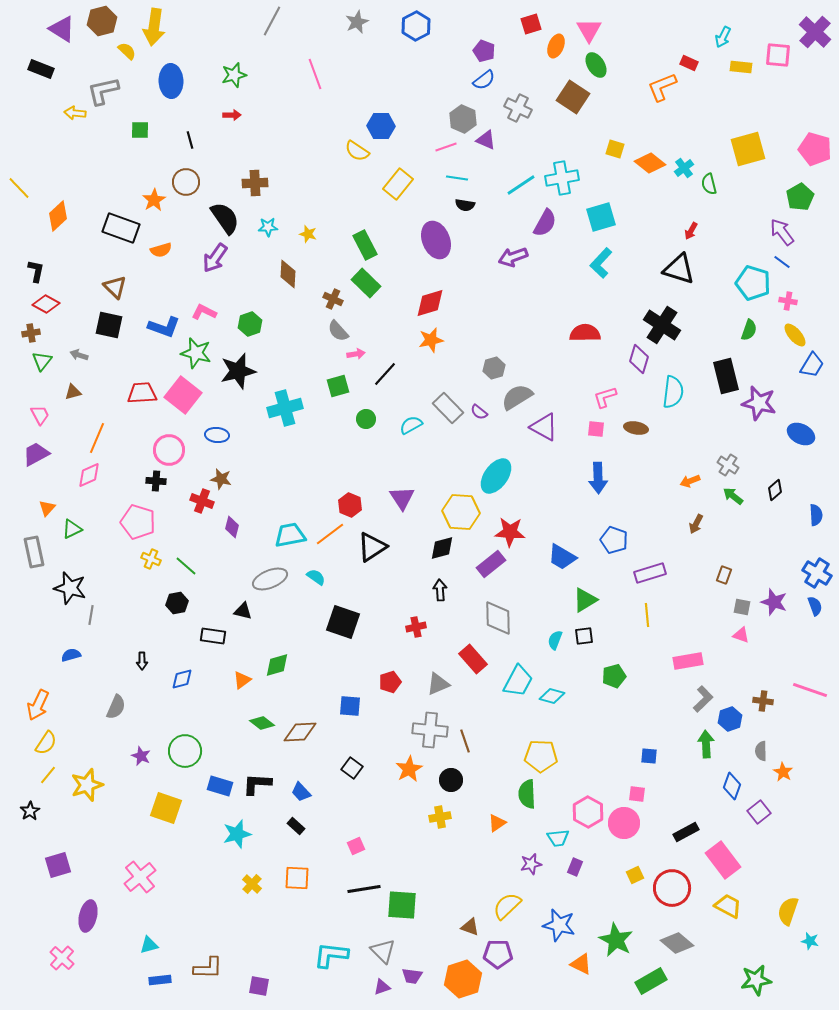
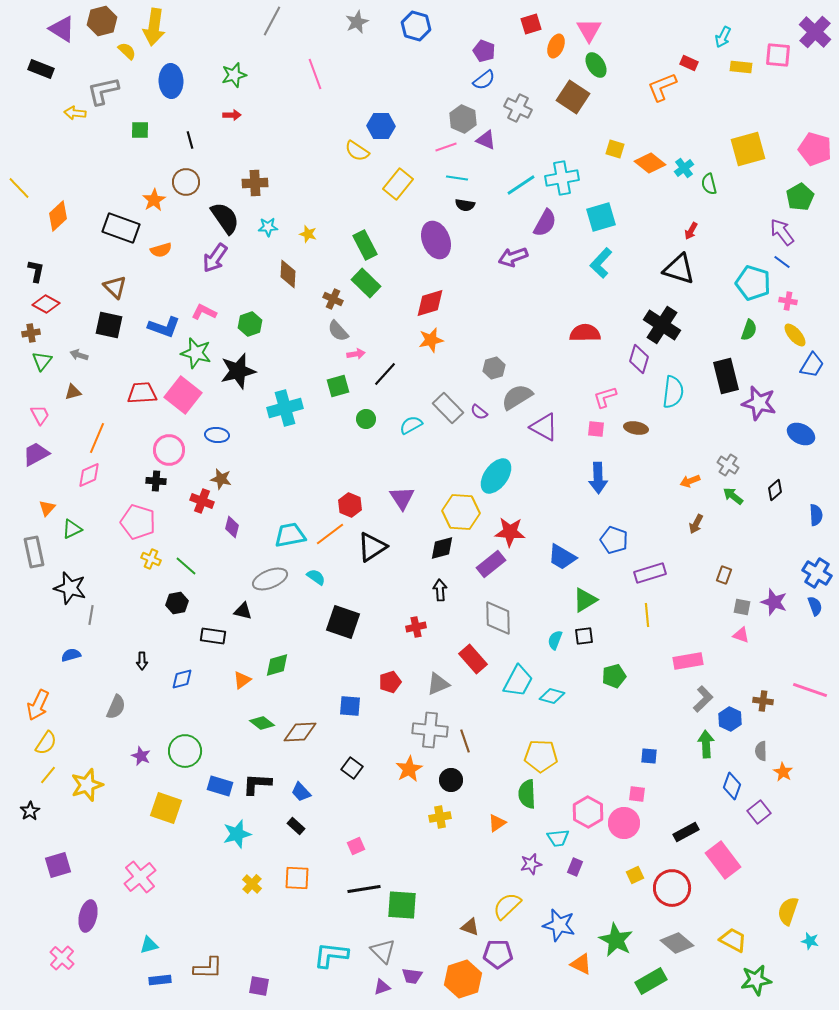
blue hexagon at (416, 26): rotated 16 degrees counterclockwise
blue hexagon at (730, 719): rotated 15 degrees counterclockwise
yellow trapezoid at (728, 906): moved 5 px right, 34 px down
